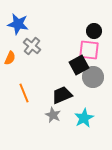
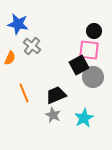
black trapezoid: moved 6 px left
